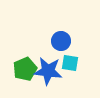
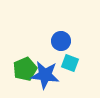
cyan square: rotated 12 degrees clockwise
blue star: moved 3 px left, 4 px down
